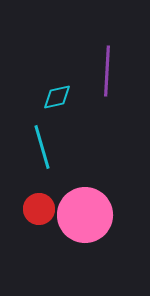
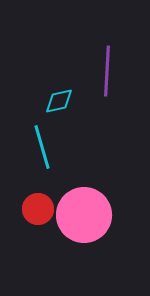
cyan diamond: moved 2 px right, 4 px down
red circle: moved 1 px left
pink circle: moved 1 px left
